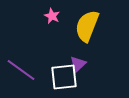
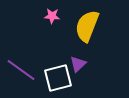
pink star: rotated 21 degrees counterclockwise
white square: moved 6 px left, 1 px down; rotated 8 degrees counterclockwise
